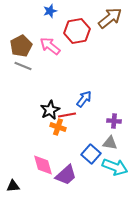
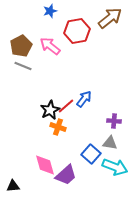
red line: moved 1 px left, 9 px up; rotated 30 degrees counterclockwise
pink diamond: moved 2 px right
